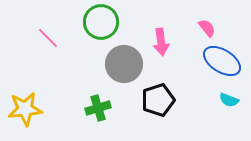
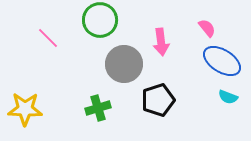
green circle: moved 1 px left, 2 px up
cyan semicircle: moved 1 px left, 3 px up
yellow star: rotated 8 degrees clockwise
